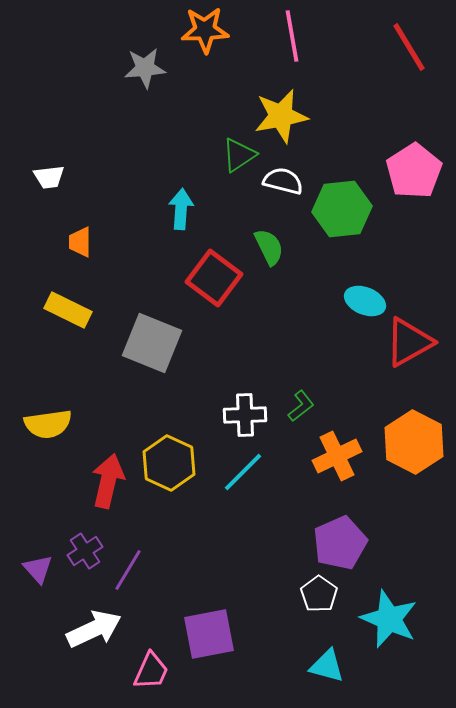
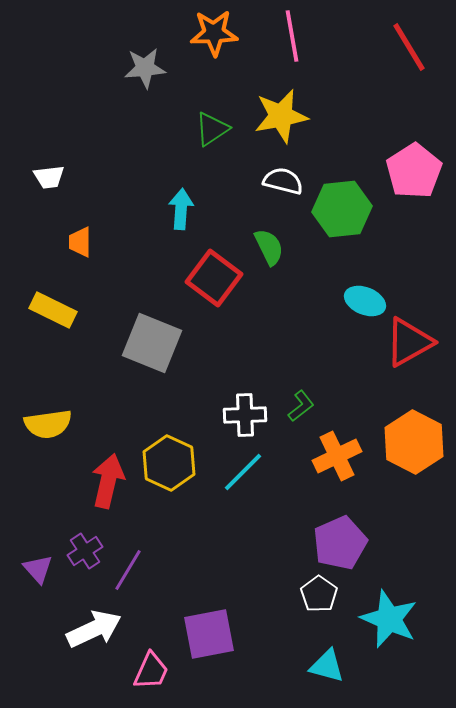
orange star: moved 9 px right, 3 px down
green triangle: moved 27 px left, 26 px up
yellow rectangle: moved 15 px left
